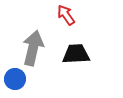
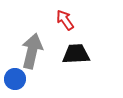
red arrow: moved 1 px left, 5 px down
gray arrow: moved 1 px left, 3 px down
